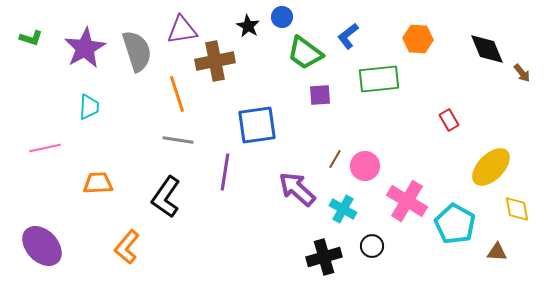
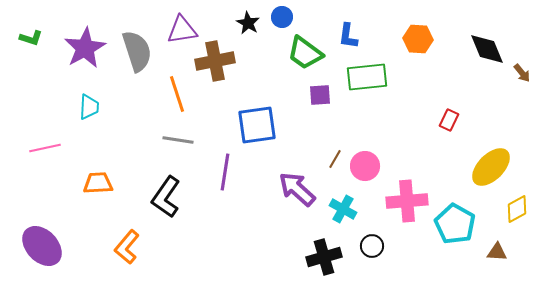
black star: moved 3 px up
blue L-shape: rotated 44 degrees counterclockwise
green rectangle: moved 12 px left, 2 px up
red rectangle: rotated 55 degrees clockwise
pink cross: rotated 36 degrees counterclockwise
yellow diamond: rotated 72 degrees clockwise
